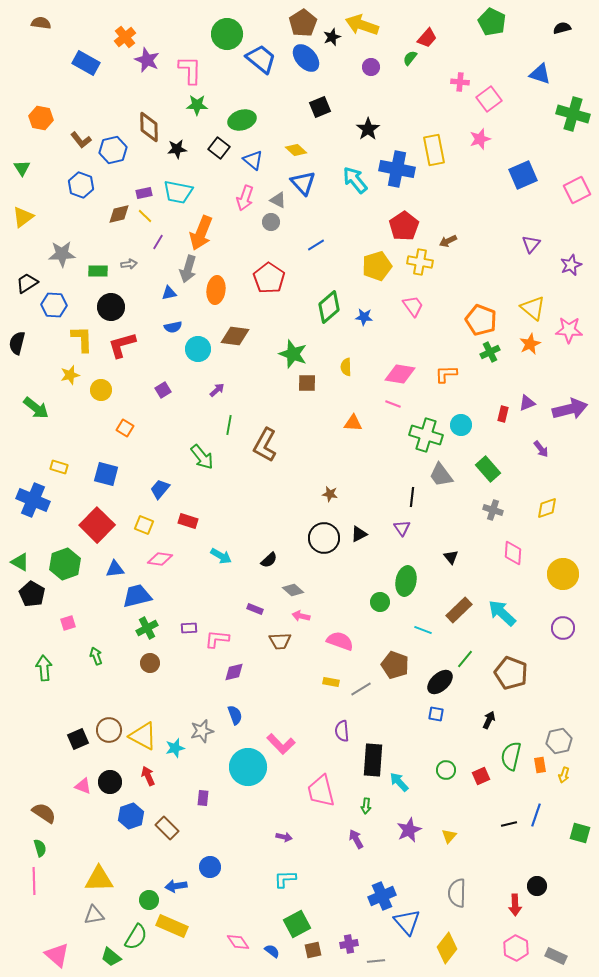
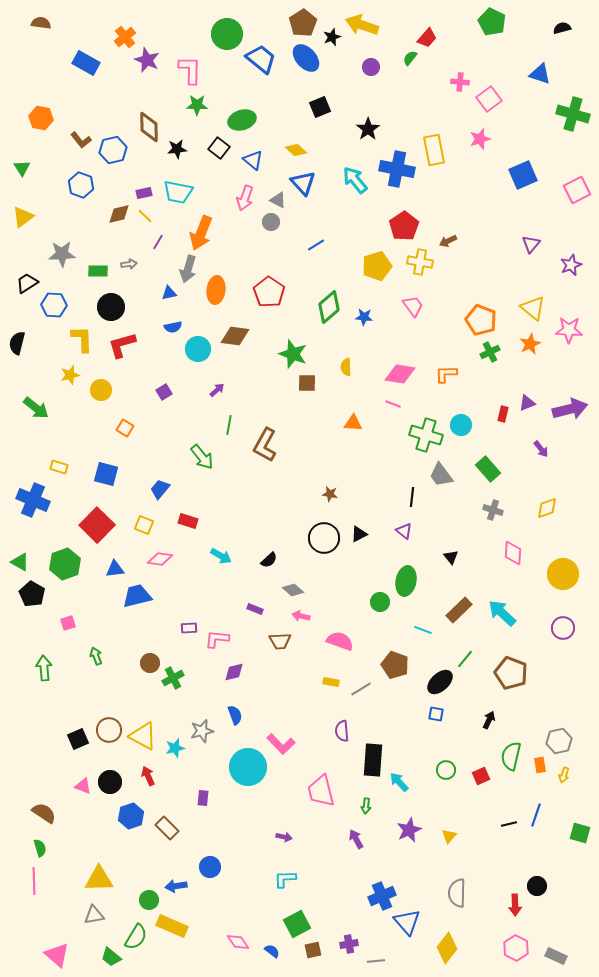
red pentagon at (269, 278): moved 14 px down
purple square at (163, 390): moved 1 px right, 2 px down
purple triangle at (402, 528): moved 2 px right, 3 px down; rotated 18 degrees counterclockwise
green cross at (147, 628): moved 26 px right, 50 px down
